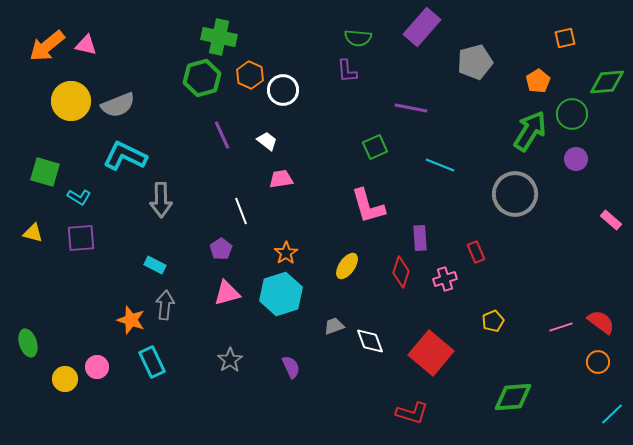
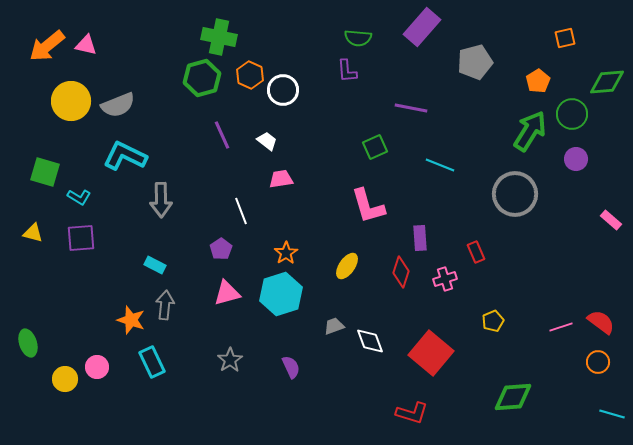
cyan line at (612, 414): rotated 60 degrees clockwise
